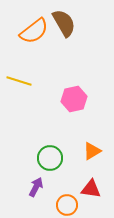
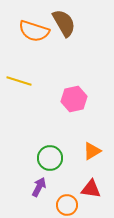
orange semicircle: rotated 56 degrees clockwise
purple arrow: moved 3 px right
